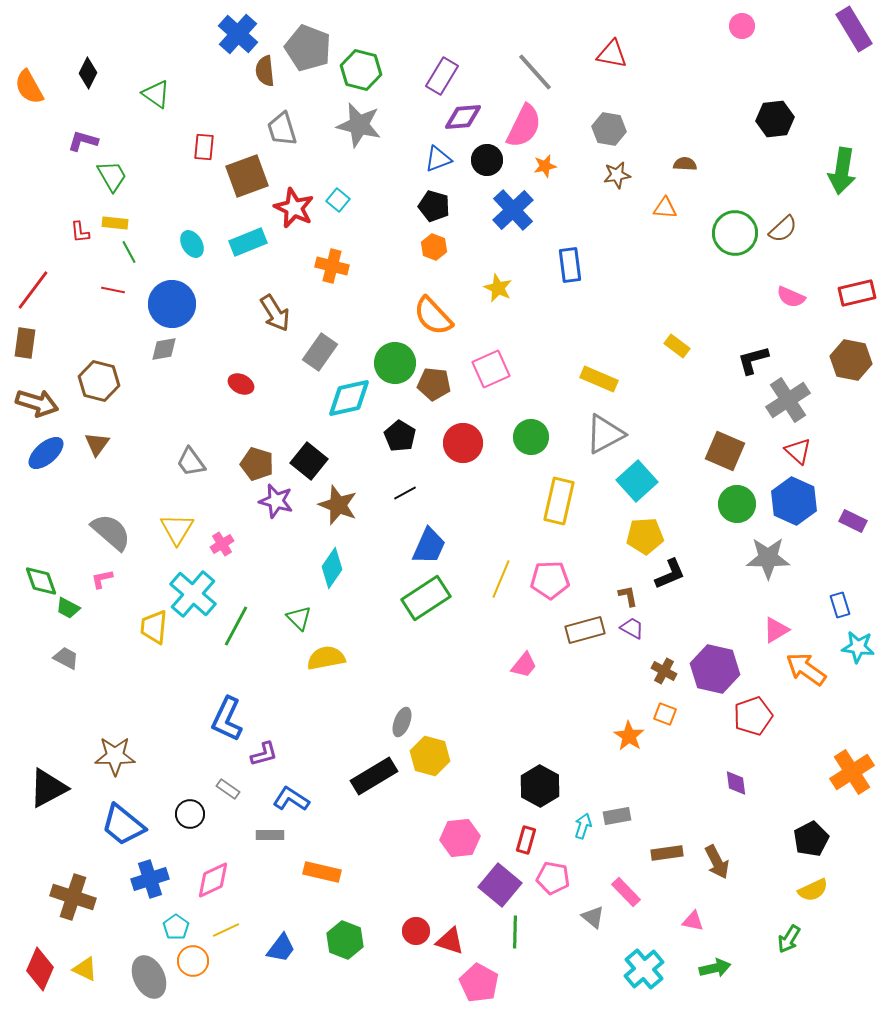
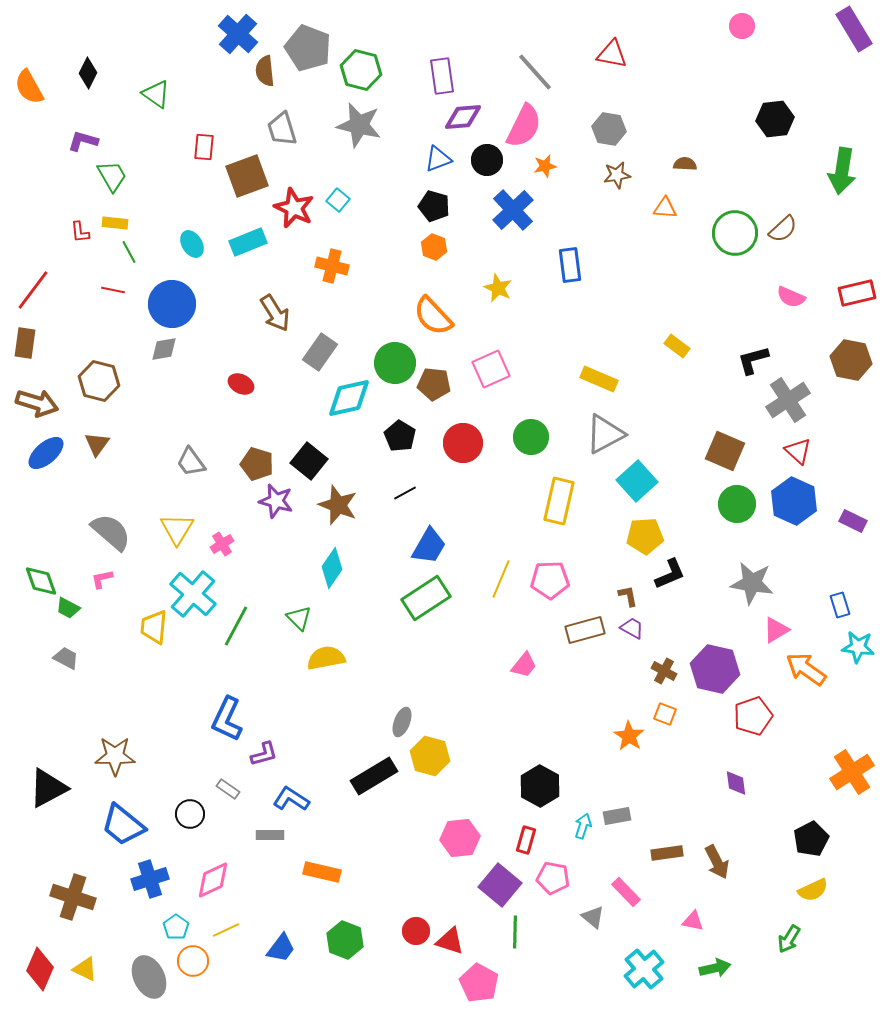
purple rectangle at (442, 76): rotated 39 degrees counterclockwise
blue trapezoid at (429, 546): rotated 6 degrees clockwise
gray star at (768, 558): moved 16 px left, 25 px down; rotated 9 degrees clockwise
